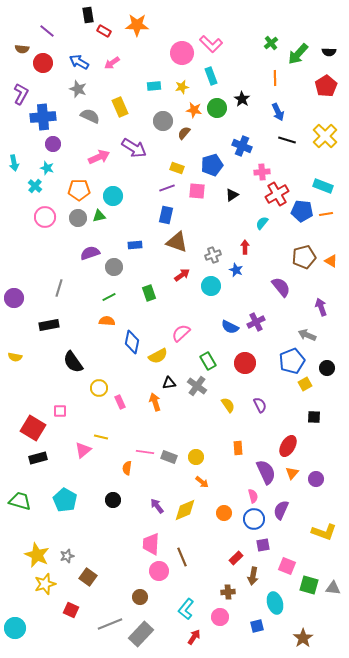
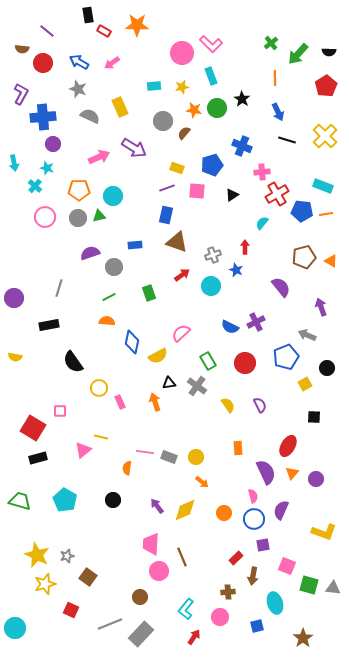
blue pentagon at (292, 361): moved 6 px left, 4 px up
